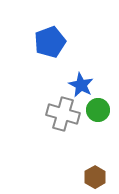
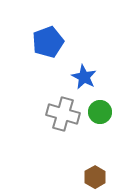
blue pentagon: moved 2 px left
blue star: moved 3 px right, 8 px up
green circle: moved 2 px right, 2 px down
